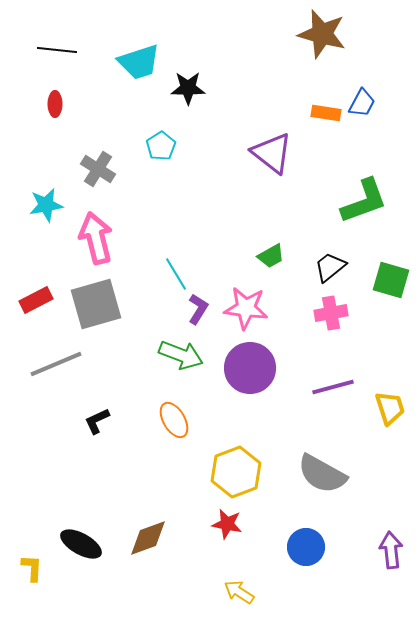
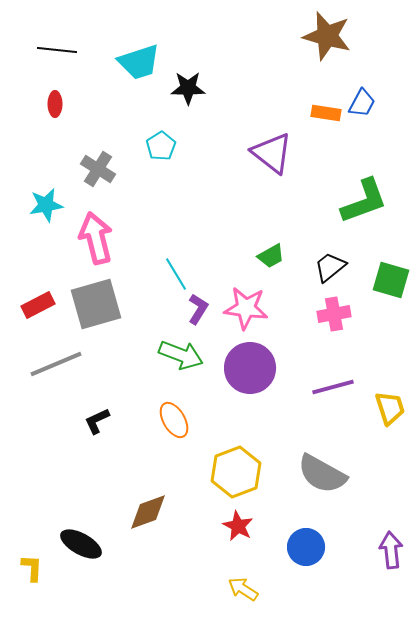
brown star: moved 5 px right, 2 px down
red rectangle: moved 2 px right, 5 px down
pink cross: moved 3 px right, 1 px down
red star: moved 11 px right, 2 px down; rotated 16 degrees clockwise
brown diamond: moved 26 px up
yellow arrow: moved 4 px right, 3 px up
